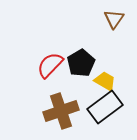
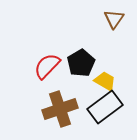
red semicircle: moved 3 px left, 1 px down
brown cross: moved 1 px left, 2 px up
